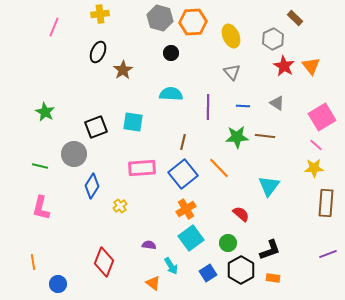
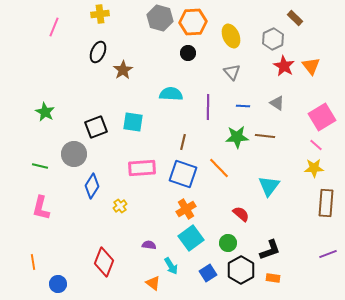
black circle at (171, 53): moved 17 px right
blue square at (183, 174): rotated 32 degrees counterclockwise
